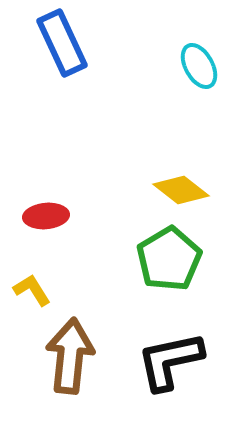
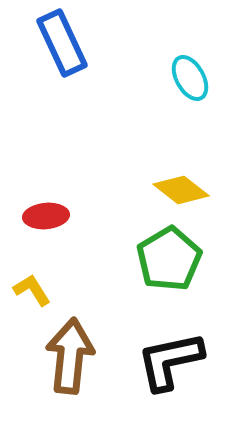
cyan ellipse: moved 9 px left, 12 px down
